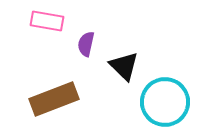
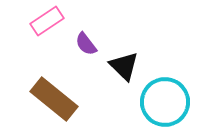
pink rectangle: rotated 44 degrees counterclockwise
purple semicircle: rotated 50 degrees counterclockwise
brown rectangle: rotated 60 degrees clockwise
